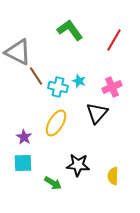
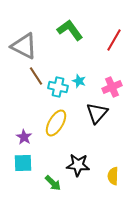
gray triangle: moved 6 px right, 6 px up
green arrow: rotated 12 degrees clockwise
